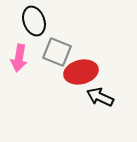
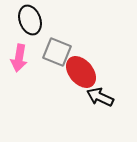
black ellipse: moved 4 px left, 1 px up
red ellipse: rotated 64 degrees clockwise
